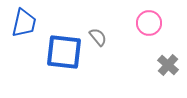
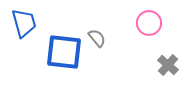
blue trapezoid: rotated 28 degrees counterclockwise
gray semicircle: moved 1 px left, 1 px down
